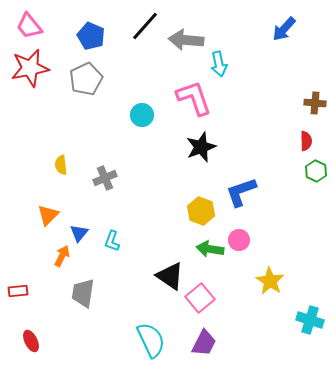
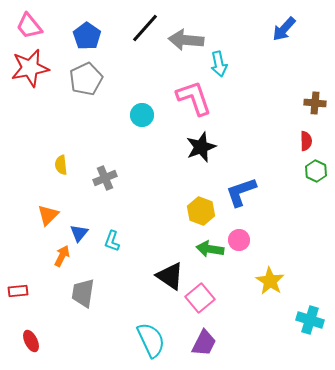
black line: moved 2 px down
blue pentagon: moved 4 px left; rotated 12 degrees clockwise
